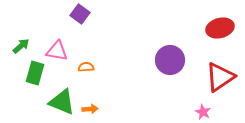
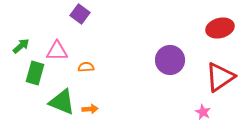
pink triangle: rotated 10 degrees counterclockwise
